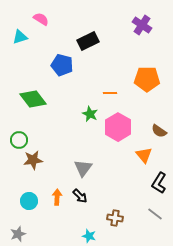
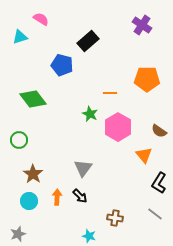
black rectangle: rotated 15 degrees counterclockwise
brown star: moved 14 px down; rotated 30 degrees counterclockwise
